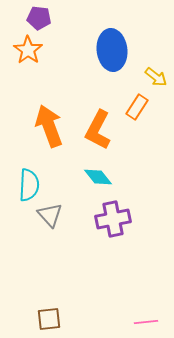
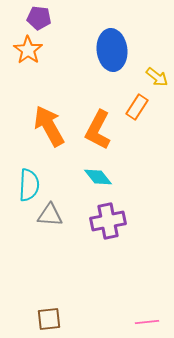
yellow arrow: moved 1 px right
orange arrow: rotated 9 degrees counterclockwise
gray triangle: rotated 44 degrees counterclockwise
purple cross: moved 5 px left, 2 px down
pink line: moved 1 px right
